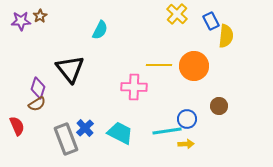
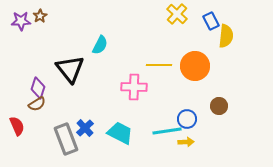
cyan semicircle: moved 15 px down
orange circle: moved 1 px right
yellow arrow: moved 2 px up
